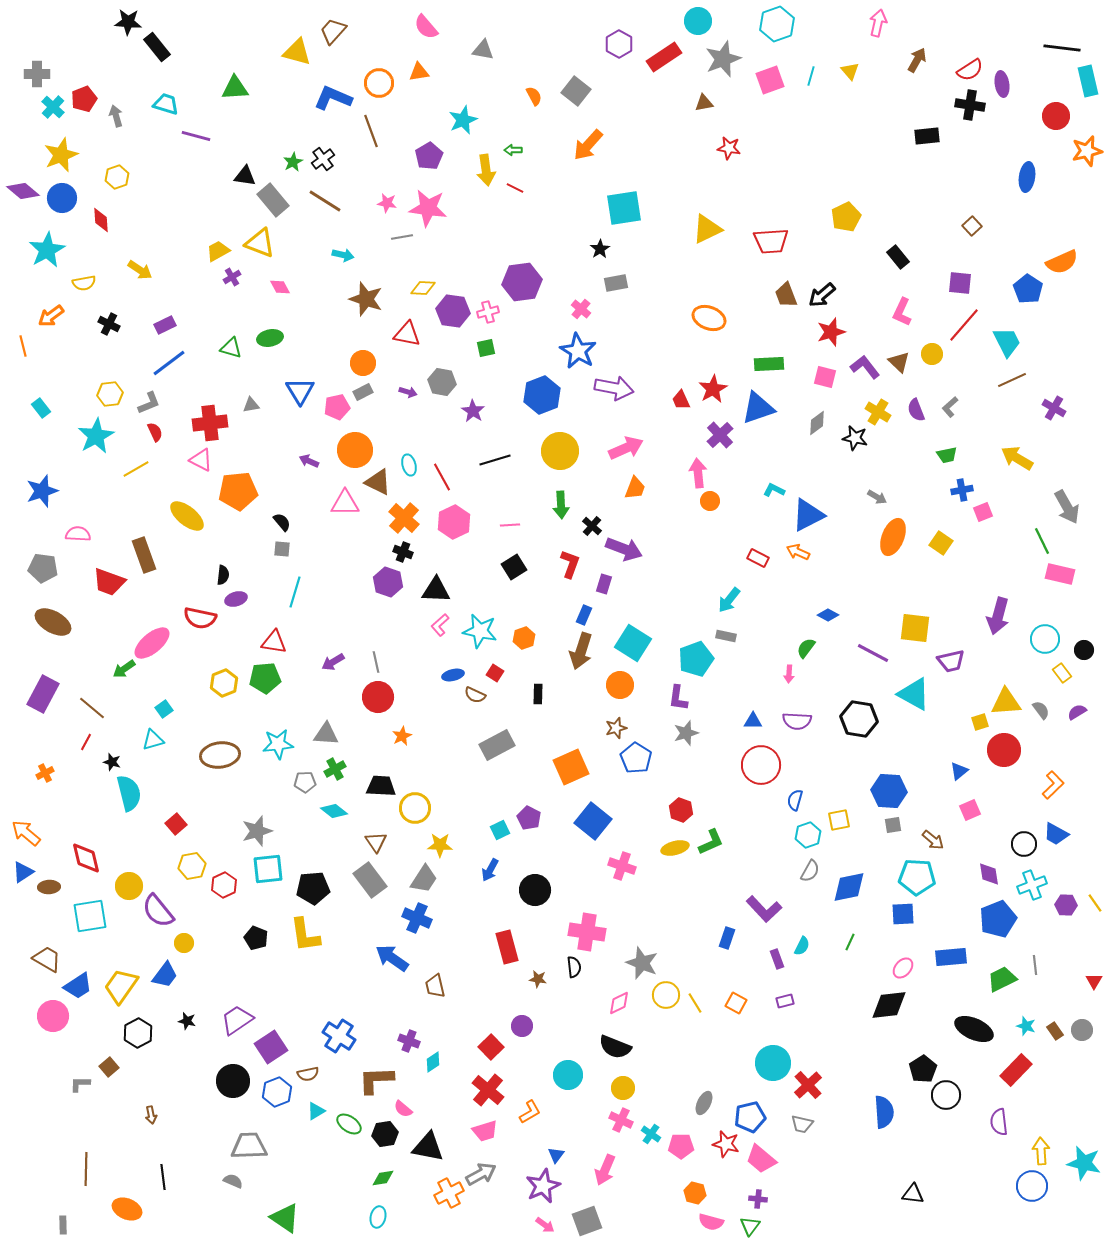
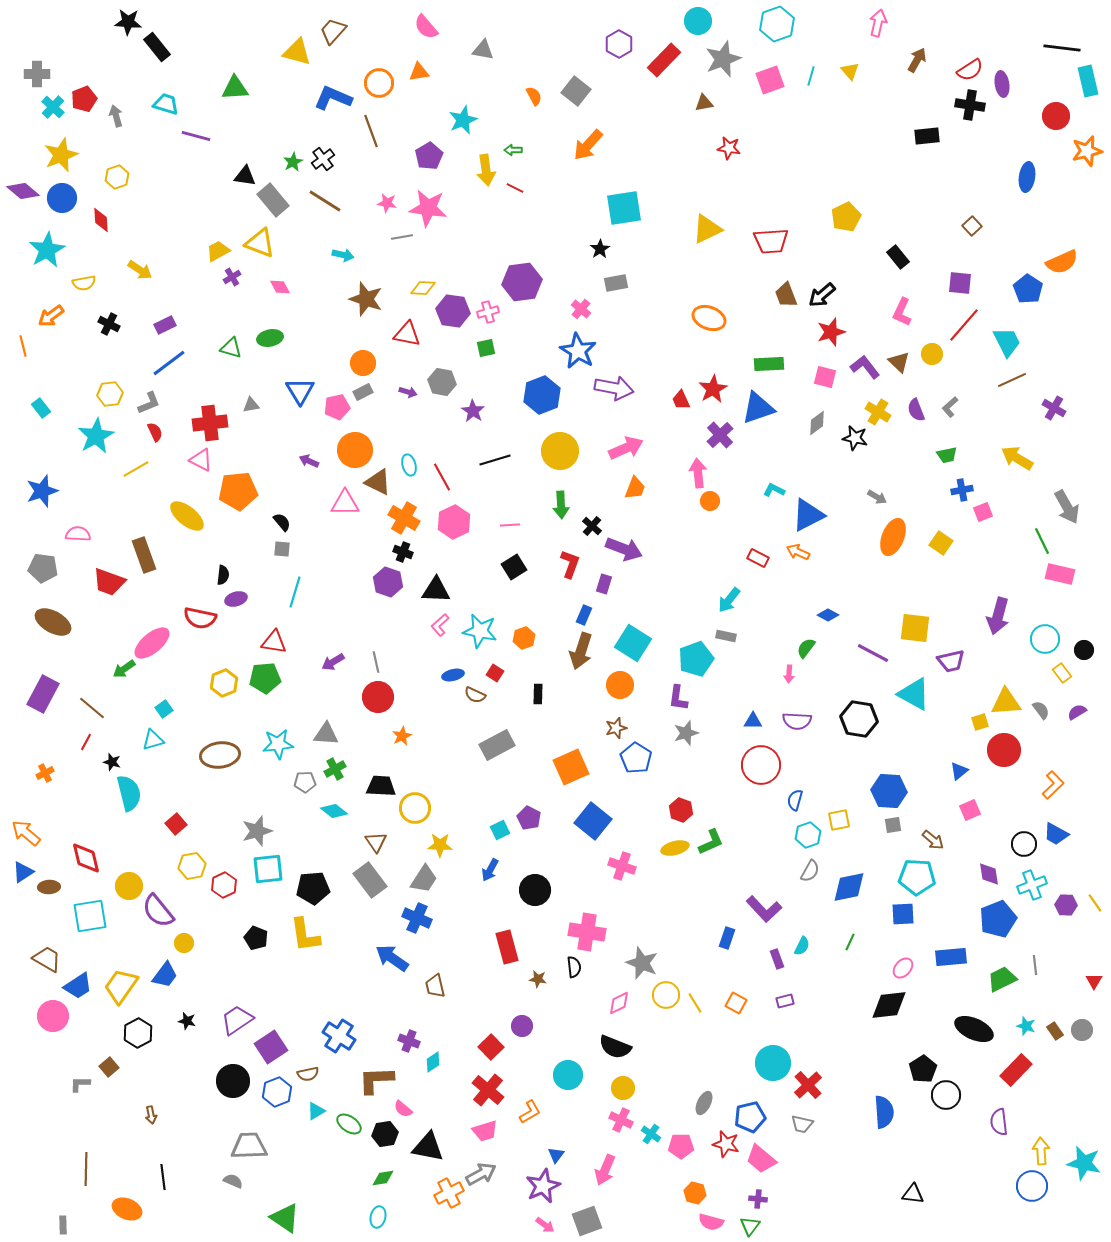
red rectangle at (664, 57): moved 3 px down; rotated 12 degrees counterclockwise
orange cross at (404, 518): rotated 12 degrees counterclockwise
